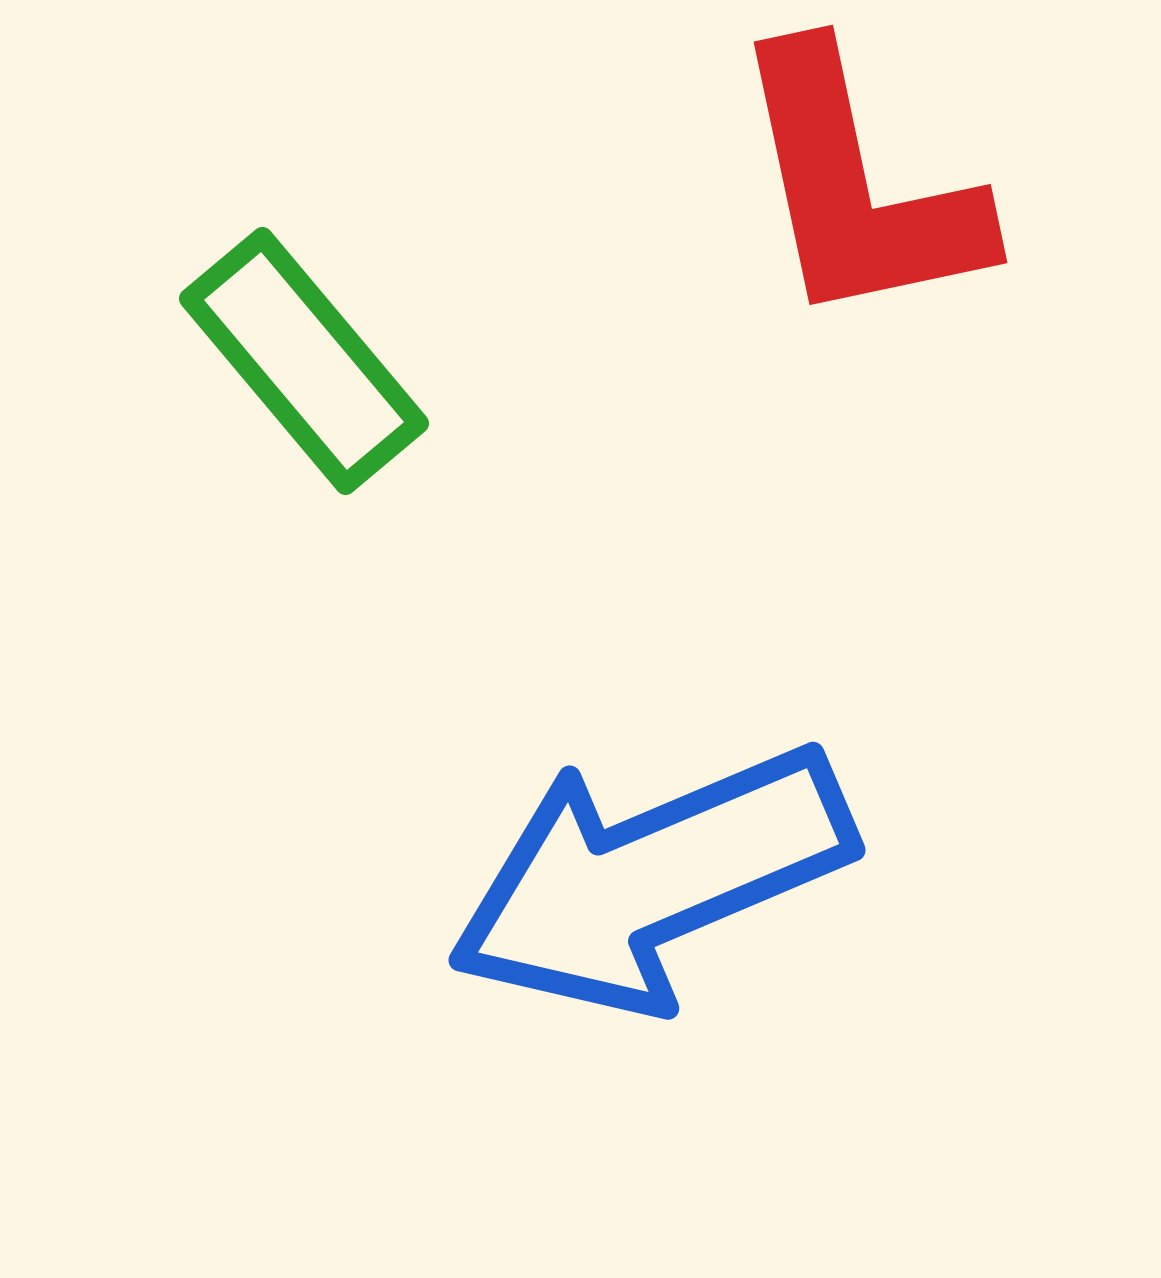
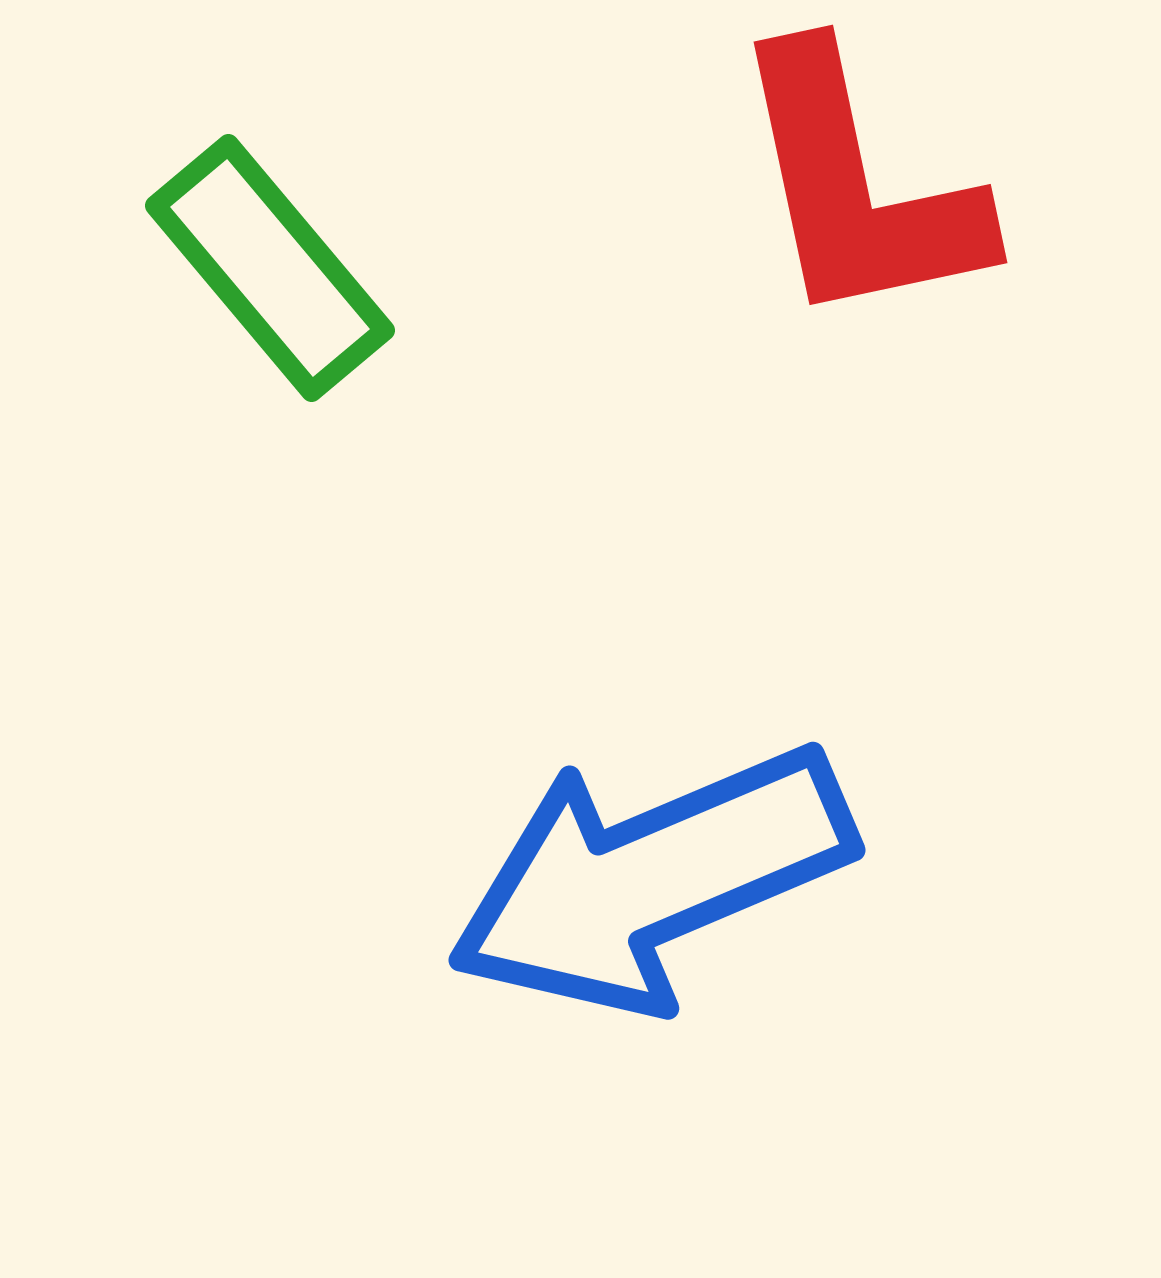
green rectangle: moved 34 px left, 93 px up
